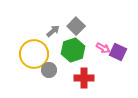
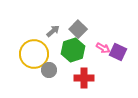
gray square: moved 2 px right, 3 px down
